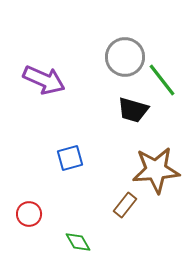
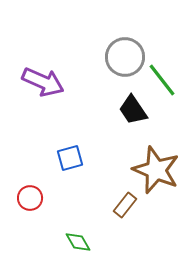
purple arrow: moved 1 px left, 2 px down
black trapezoid: rotated 40 degrees clockwise
brown star: rotated 27 degrees clockwise
red circle: moved 1 px right, 16 px up
